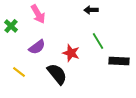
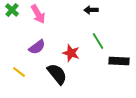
green cross: moved 1 px right, 16 px up
